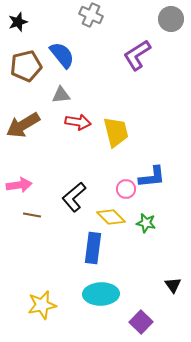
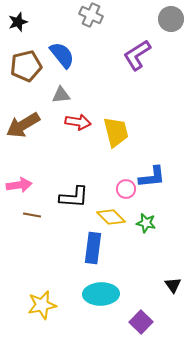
black L-shape: rotated 136 degrees counterclockwise
